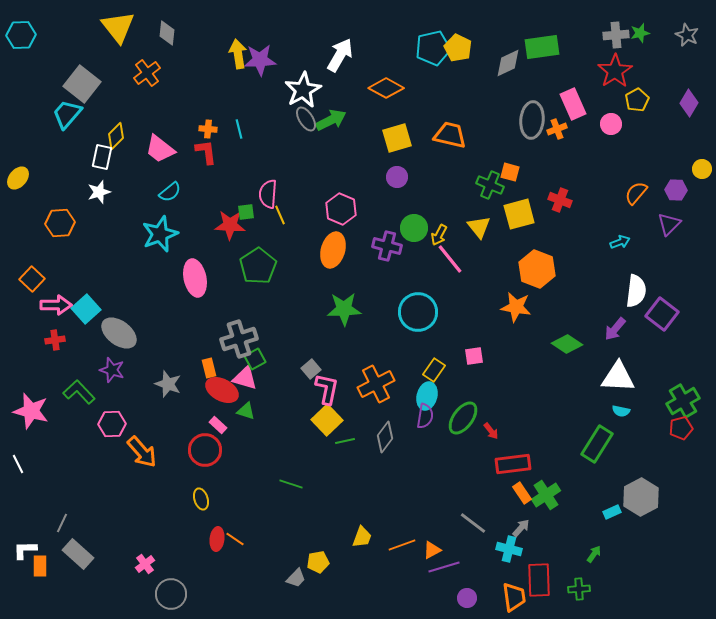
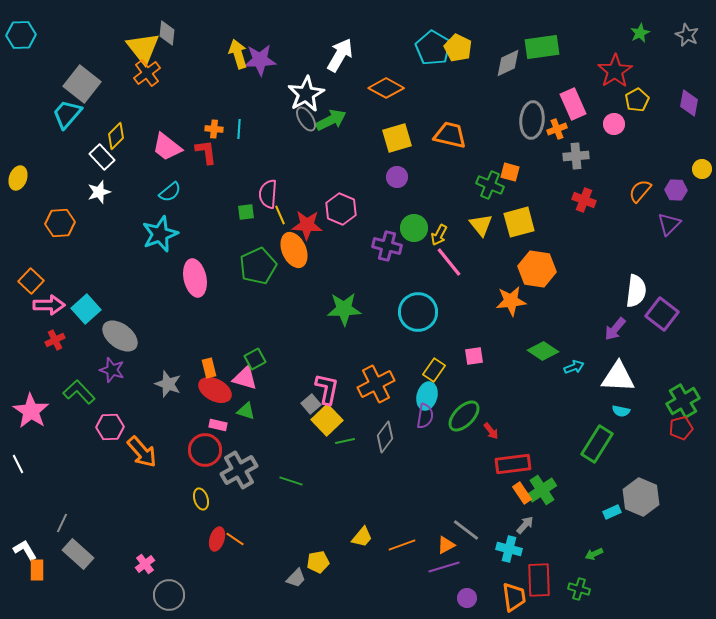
yellow triangle at (118, 27): moved 25 px right, 21 px down
green star at (640, 33): rotated 12 degrees counterclockwise
gray cross at (616, 35): moved 40 px left, 121 px down
cyan pentagon at (433, 48): rotated 28 degrees counterclockwise
yellow arrow at (238, 54): rotated 8 degrees counterclockwise
white star at (303, 90): moved 3 px right, 4 px down
purple diamond at (689, 103): rotated 20 degrees counterclockwise
pink circle at (611, 124): moved 3 px right
orange cross at (208, 129): moved 6 px right
cyan line at (239, 129): rotated 18 degrees clockwise
pink trapezoid at (160, 149): moved 7 px right, 2 px up
white rectangle at (102, 157): rotated 55 degrees counterclockwise
yellow ellipse at (18, 178): rotated 20 degrees counterclockwise
orange semicircle at (636, 193): moved 4 px right, 2 px up
red cross at (560, 200): moved 24 px right
yellow square at (519, 214): moved 8 px down
red star at (230, 225): moved 77 px right
yellow triangle at (479, 227): moved 2 px right, 2 px up
cyan arrow at (620, 242): moved 46 px left, 125 px down
orange ellipse at (333, 250): moved 39 px left; rotated 40 degrees counterclockwise
pink line at (450, 259): moved 1 px left, 3 px down
green pentagon at (258, 266): rotated 9 degrees clockwise
orange hexagon at (537, 269): rotated 12 degrees counterclockwise
orange square at (32, 279): moved 1 px left, 2 px down
pink arrow at (56, 305): moved 7 px left
orange star at (516, 307): moved 5 px left, 6 px up; rotated 16 degrees counterclockwise
gray ellipse at (119, 333): moved 1 px right, 3 px down
gray cross at (239, 339): moved 131 px down; rotated 12 degrees counterclockwise
red cross at (55, 340): rotated 18 degrees counterclockwise
green diamond at (567, 344): moved 24 px left, 7 px down
gray square at (311, 369): moved 35 px down
red ellipse at (222, 390): moved 7 px left
pink star at (31, 411): rotated 18 degrees clockwise
green ellipse at (463, 418): moved 1 px right, 2 px up; rotated 8 degrees clockwise
pink hexagon at (112, 424): moved 2 px left, 3 px down
pink rectangle at (218, 425): rotated 30 degrees counterclockwise
green line at (291, 484): moved 3 px up
green cross at (546, 495): moved 4 px left, 5 px up
gray hexagon at (641, 497): rotated 9 degrees counterclockwise
gray line at (473, 523): moved 7 px left, 7 px down
gray arrow at (521, 528): moved 4 px right, 3 px up
yellow trapezoid at (362, 537): rotated 20 degrees clockwise
red ellipse at (217, 539): rotated 10 degrees clockwise
white L-shape at (25, 550): rotated 60 degrees clockwise
orange triangle at (432, 550): moved 14 px right, 5 px up
green arrow at (594, 554): rotated 150 degrees counterclockwise
orange rectangle at (40, 566): moved 3 px left, 4 px down
green cross at (579, 589): rotated 20 degrees clockwise
gray circle at (171, 594): moved 2 px left, 1 px down
